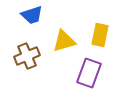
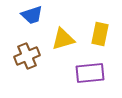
yellow rectangle: moved 1 px up
yellow triangle: moved 1 px left, 2 px up
purple rectangle: moved 1 px right; rotated 64 degrees clockwise
